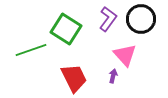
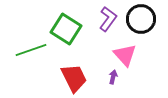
purple arrow: moved 1 px down
